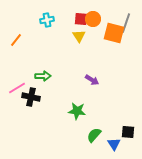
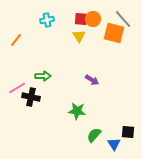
gray line: moved 3 px left, 4 px up; rotated 60 degrees counterclockwise
